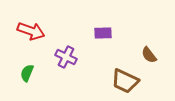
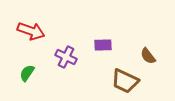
purple rectangle: moved 12 px down
brown semicircle: moved 1 px left, 1 px down
green semicircle: rotated 12 degrees clockwise
